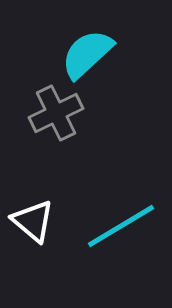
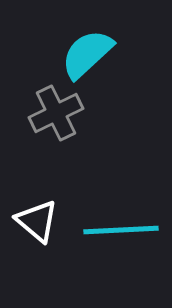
white triangle: moved 4 px right
cyan line: moved 4 px down; rotated 28 degrees clockwise
